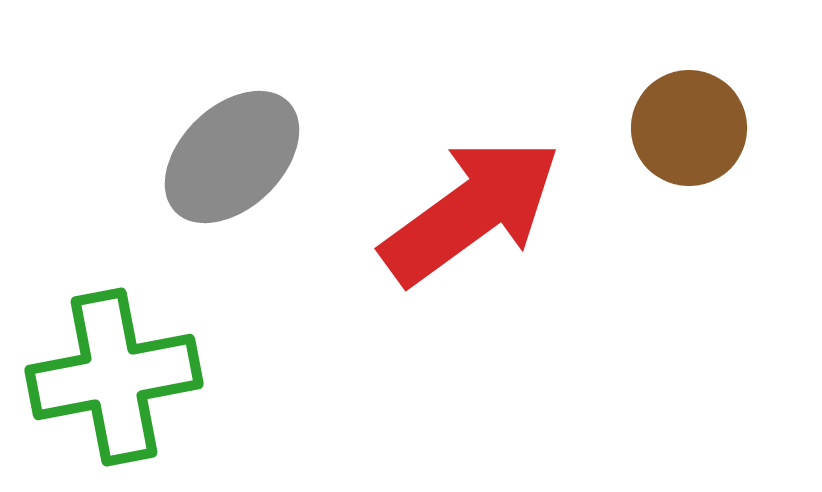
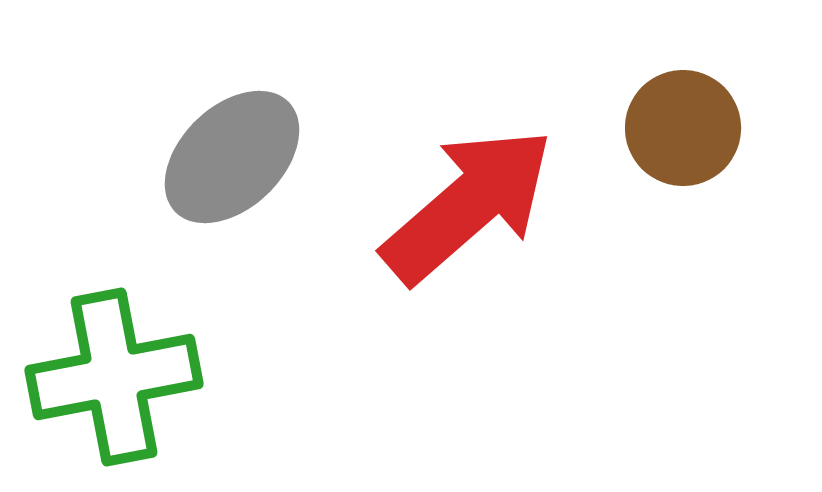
brown circle: moved 6 px left
red arrow: moved 3 px left, 6 px up; rotated 5 degrees counterclockwise
